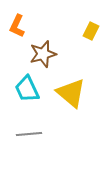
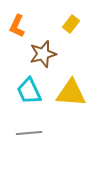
yellow rectangle: moved 20 px left, 7 px up; rotated 12 degrees clockwise
cyan trapezoid: moved 2 px right, 2 px down
yellow triangle: rotated 36 degrees counterclockwise
gray line: moved 1 px up
